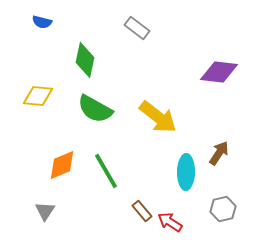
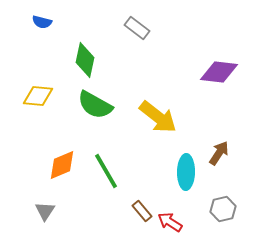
green semicircle: moved 4 px up
